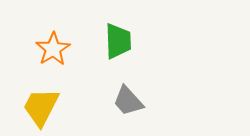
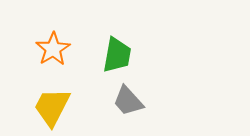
green trapezoid: moved 1 px left, 14 px down; rotated 12 degrees clockwise
yellow trapezoid: moved 11 px right
